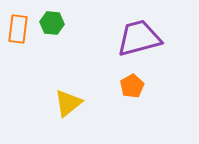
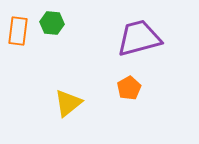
orange rectangle: moved 2 px down
orange pentagon: moved 3 px left, 2 px down
